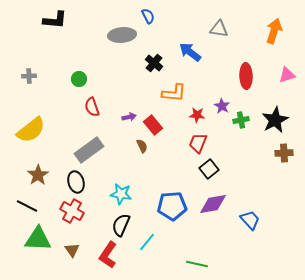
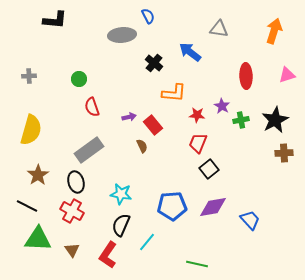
yellow semicircle: rotated 36 degrees counterclockwise
purple diamond: moved 3 px down
